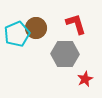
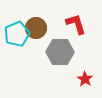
gray hexagon: moved 5 px left, 2 px up
red star: rotated 14 degrees counterclockwise
